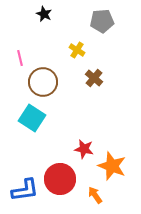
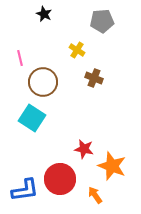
brown cross: rotated 18 degrees counterclockwise
